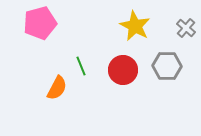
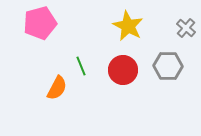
yellow star: moved 7 px left
gray hexagon: moved 1 px right
